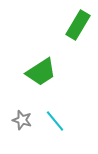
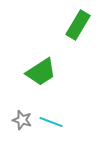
cyan line: moved 4 px left, 1 px down; rotated 30 degrees counterclockwise
